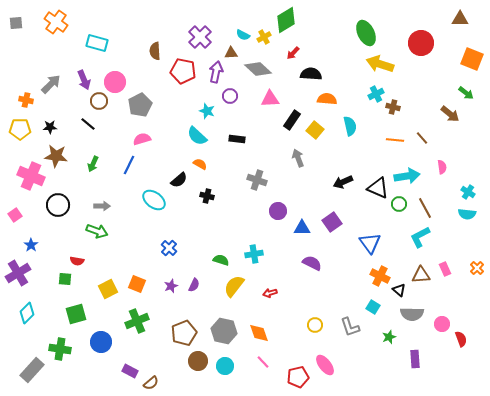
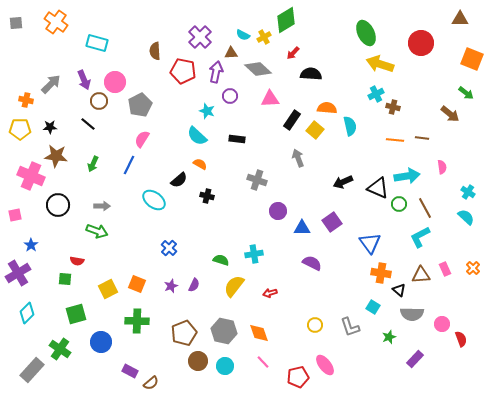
orange semicircle at (327, 99): moved 9 px down
brown line at (422, 138): rotated 40 degrees counterclockwise
pink semicircle at (142, 139): rotated 42 degrees counterclockwise
cyan semicircle at (467, 214): moved 1 px left, 3 px down; rotated 144 degrees counterclockwise
pink square at (15, 215): rotated 24 degrees clockwise
orange cross at (477, 268): moved 4 px left
orange cross at (380, 276): moved 1 px right, 3 px up; rotated 18 degrees counterclockwise
green cross at (137, 321): rotated 25 degrees clockwise
green cross at (60, 349): rotated 25 degrees clockwise
purple rectangle at (415, 359): rotated 48 degrees clockwise
